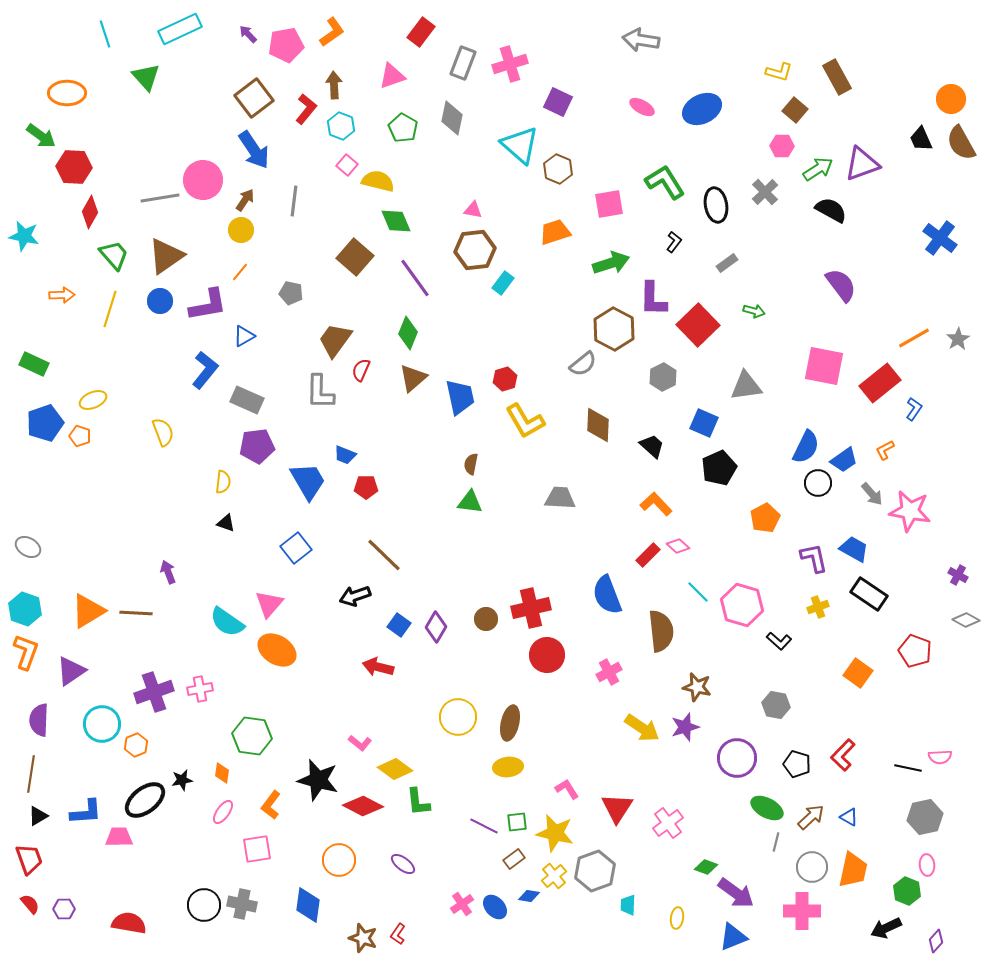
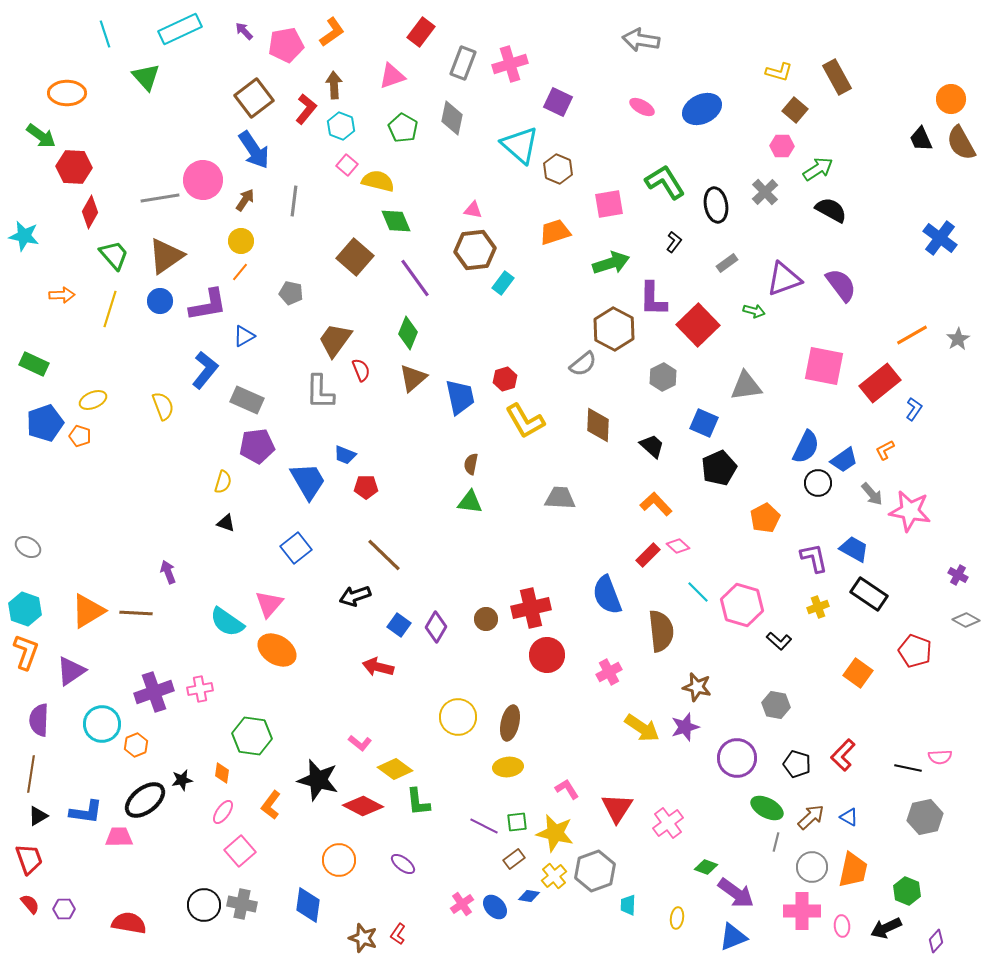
purple arrow at (248, 34): moved 4 px left, 3 px up
purple triangle at (862, 164): moved 78 px left, 115 px down
yellow circle at (241, 230): moved 11 px down
orange line at (914, 338): moved 2 px left, 3 px up
red semicircle at (361, 370): rotated 135 degrees clockwise
yellow semicircle at (163, 432): moved 26 px up
yellow semicircle at (223, 482): rotated 10 degrees clockwise
blue L-shape at (86, 812): rotated 12 degrees clockwise
pink square at (257, 849): moved 17 px left, 2 px down; rotated 32 degrees counterclockwise
pink ellipse at (927, 865): moved 85 px left, 61 px down
